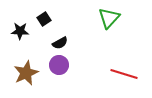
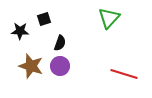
black square: rotated 16 degrees clockwise
black semicircle: rotated 42 degrees counterclockwise
purple circle: moved 1 px right, 1 px down
brown star: moved 5 px right, 7 px up; rotated 30 degrees counterclockwise
